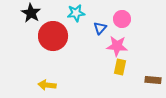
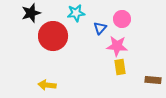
black star: rotated 24 degrees clockwise
yellow rectangle: rotated 21 degrees counterclockwise
